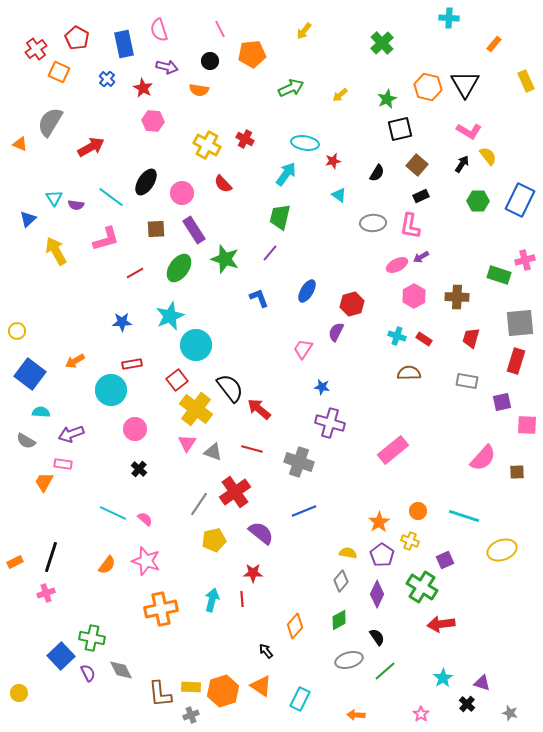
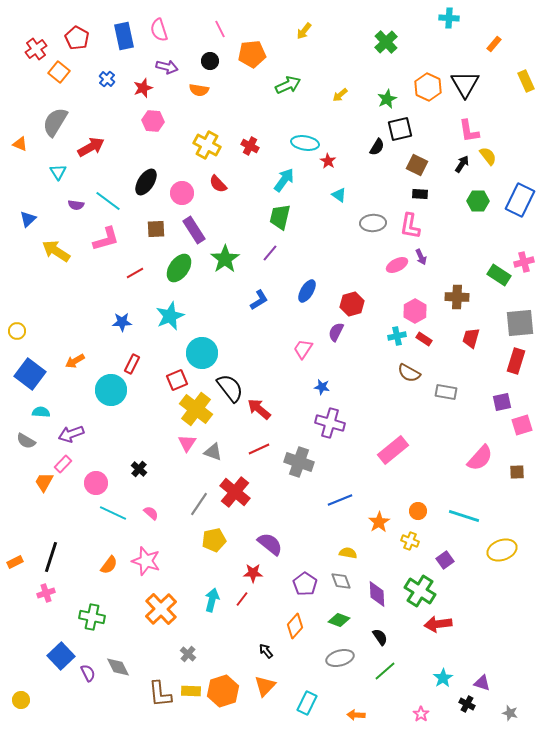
green cross at (382, 43): moved 4 px right, 1 px up
blue rectangle at (124, 44): moved 8 px up
orange square at (59, 72): rotated 15 degrees clockwise
orange hexagon at (428, 87): rotated 12 degrees clockwise
red star at (143, 88): rotated 24 degrees clockwise
green arrow at (291, 88): moved 3 px left, 3 px up
gray semicircle at (50, 122): moved 5 px right
pink L-shape at (469, 131): rotated 50 degrees clockwise
red cross at (245, 139): moved 5 px right, 7 px down
red star at (333, 161): moved 5 px left; rotated 28 degrees counterclockwise
brown square at (417, 165): rotated 15 degrees counterclockwise
black semicircle at (377, 173): moved 26 px up
cyan arrow at (286, 174): moved 2 px left, 6 px down
red semicircle at (223, 184): moved 5 px left
black rectangle at (421, 196): moved 1 px left, 2 px up; rotated 28 degrees clockwise
cyan line at (111, 197): moved 3 px left, 4 px down
cyan triangle at (54, 198): moved 4 px right, 26 px up
yellow arrow at (56, 251): rotated 28 degrees counterclockwise
purple arrow at (421, 257): rotated 84 degrees counterclockwise
green star at (225, 259): rotated 20 degrees clockwise
pink cross at (525, 260): moved 1 px left, 2 px down
green rectangle at (499, 275): rotated 15 degrees clockwise
pink hexagon at (414, 296): moved 1 px right, 15 px down
blue L-shape at (259, 298): moved 2 px down; rotated 80 degrees clockwise
cyan cross at (397, 336): rotated 30 degrees counterclockwise
cyan circle at (196, 345): moved 6 px right, 8 px down
red rectangle at (132, 364): rotated 54 degrees counterclockwise
brown semicircle at (409, 373): rotated 150 degrees counterclockwise
red square at (177, 380): rotated 15 degrees clockwise
gray rectangle at (467, 381): moved 21 px left, 11 px down
pink square at (527, 425): moved 5 px left; rotated 20 degrees counterclockwise
pink circle at (135, 429): moved 39 px left, 54 px down
red line at (252, 449): moved 7 px right; rotated 40 degrees counterclockwise
pink semicircle at (483, 458): moved 3 px left
pink rectangle at (63, 464): rotated 54 degrees counterclockwise
red cross at (235, 492): rotated 16 degrees counterclockwise
blue line at (304, 511): moved 36 px right, 11 px up
pink semicircle at (145, 519): moved 6 px right, 6 px up
purple semicircle at (261, 533): moved 9 px right, 11 px down
purple pentagon at (382, 555): moved 77 px left, 29 px down
purple square at (445, 560): rotated 12 degrees counterclockwise
orange semicircle at (107, 565): moved 2 px right
gray diamond at (341, 581): rotated 60 degrees counterclockwise
green cross at (422, 587): moved 2 px left, 4 px down
purple diamond at (377, 594): rotated 28 degrees counterclockwise
red line at (242, 599): rotated 42 degrees clockwise
orange cross at (161, 609): rotated 32 degrees counterclockwise
green diamond at (339, 620): rotated 50 degrees clockwise
red arrow at (441, 624): moved 3 px left
black semicircle at (377, 637): moved 3 px right
green cross at (92, 638): moved 21 px up
gray ellipse at (349, 660): moved 9 px left, 2 px up
gray diamond at (121, 670): moved 3 px left, 3 px up
orange triangle at (261, 686): moved 4 px right; rotated 40 degrees clockwise
yellow rectangle at (191, 687): moved 4 px down
yellow circle at (19, 693): moved 2 px right, 7 px down
cyan rectangle at (300, 699): moved 7 px right, 4 px down
black cross at (467, 704): rotated 14 degrees counterclockwise
gray cross at (191, 715): moved 3 px left, 61 px up; rotated 28 degrees counterclockwise
